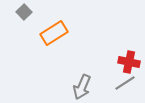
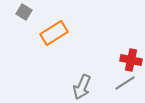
gray square: rotated 14 degrees counterclockwise
red cross: moved 2 px right, 2 px up
